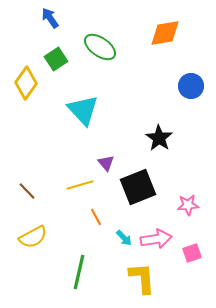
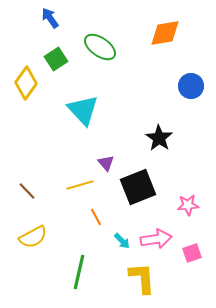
cyan arrow: moved 2 px left, 3 px down
